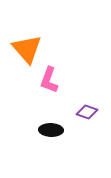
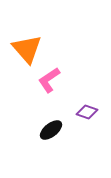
pink L-shape: rotated 36 degrees clockwise
black ellipse: rotated 40 degrees counterclockwise
